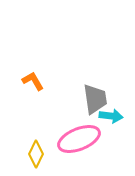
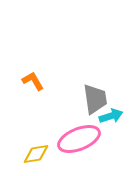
cyan arrow: rotated 25 degrees counterclockwise
yellow diamond: rotated 56 degrees clockwise
